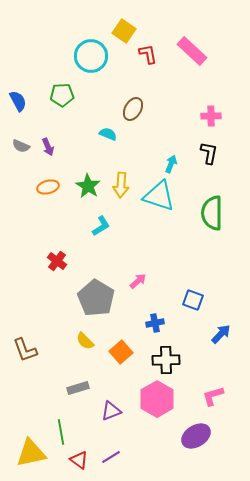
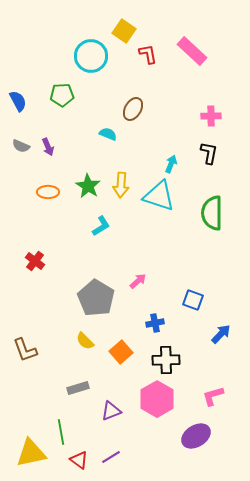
orange ellipse: moved 5 px down; rotated 15 degrees clockwise
red cross: moved 22 px left
